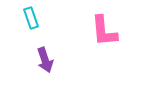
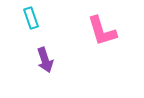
pink L-shape: moved 2 px left; rotated 12 degrees counterclockwise
